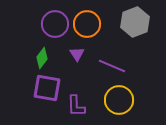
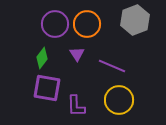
gray hexagon: moved 2 px up
